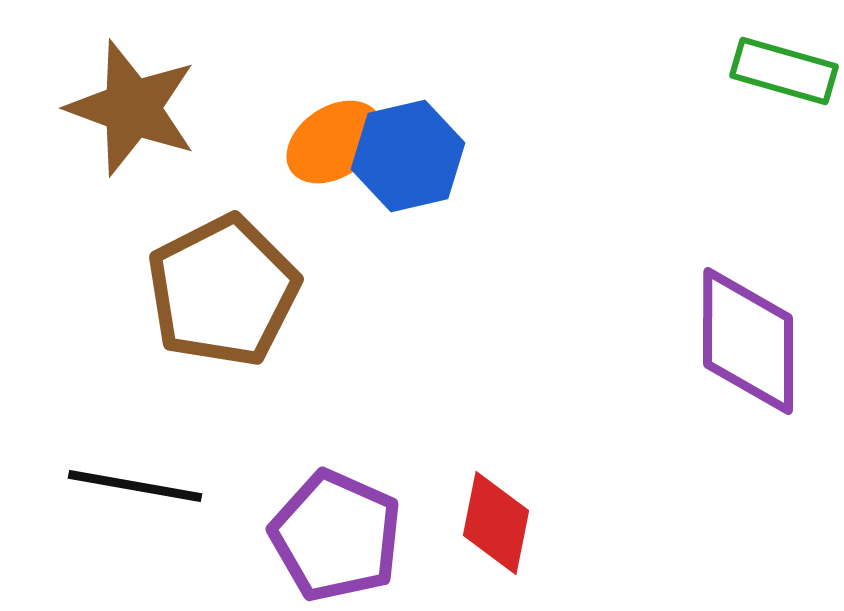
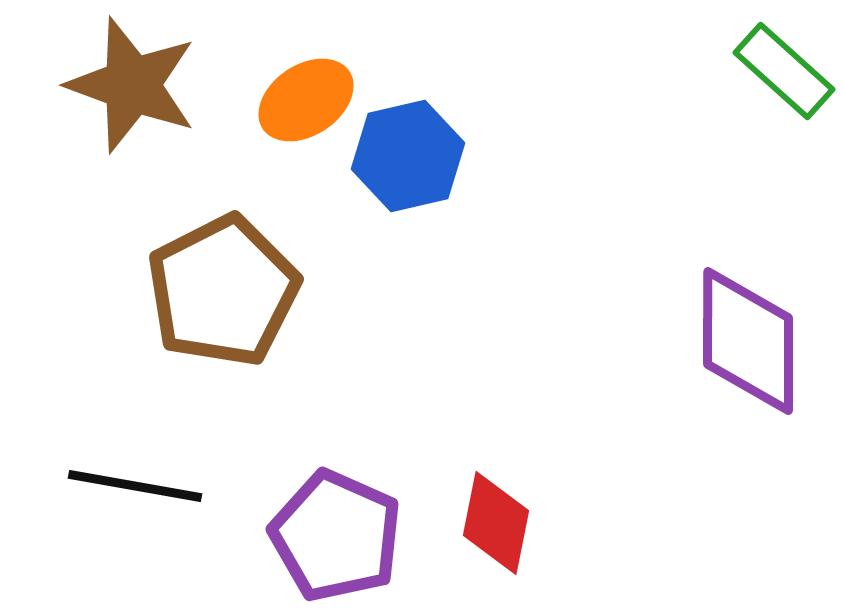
green rectangle: rotated 26 degrees clockwise
brown star: moved 23 px up
orange ellipse: moved 28 px left, 42 px up
